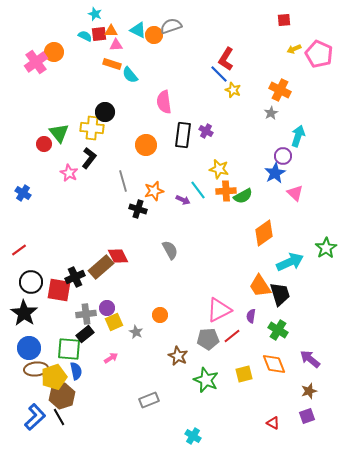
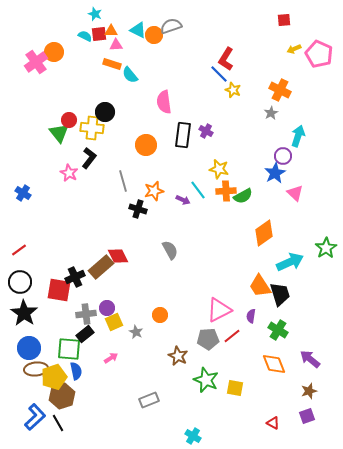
red circle at (44, 144): moved 25 px right, 24 px up
black circle at (31, 282): moved 11 px left
yellow square at (244, 374): moved 9 px left, 14 px down; rotated 24 degrees clockwise
black line at (59, 417): moved 1 px left, 6 px down
